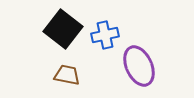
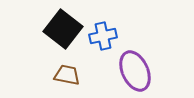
blue cross: moved 2 px left, 1 px down
purple ellipse: moved 4 px left, 5 px down
